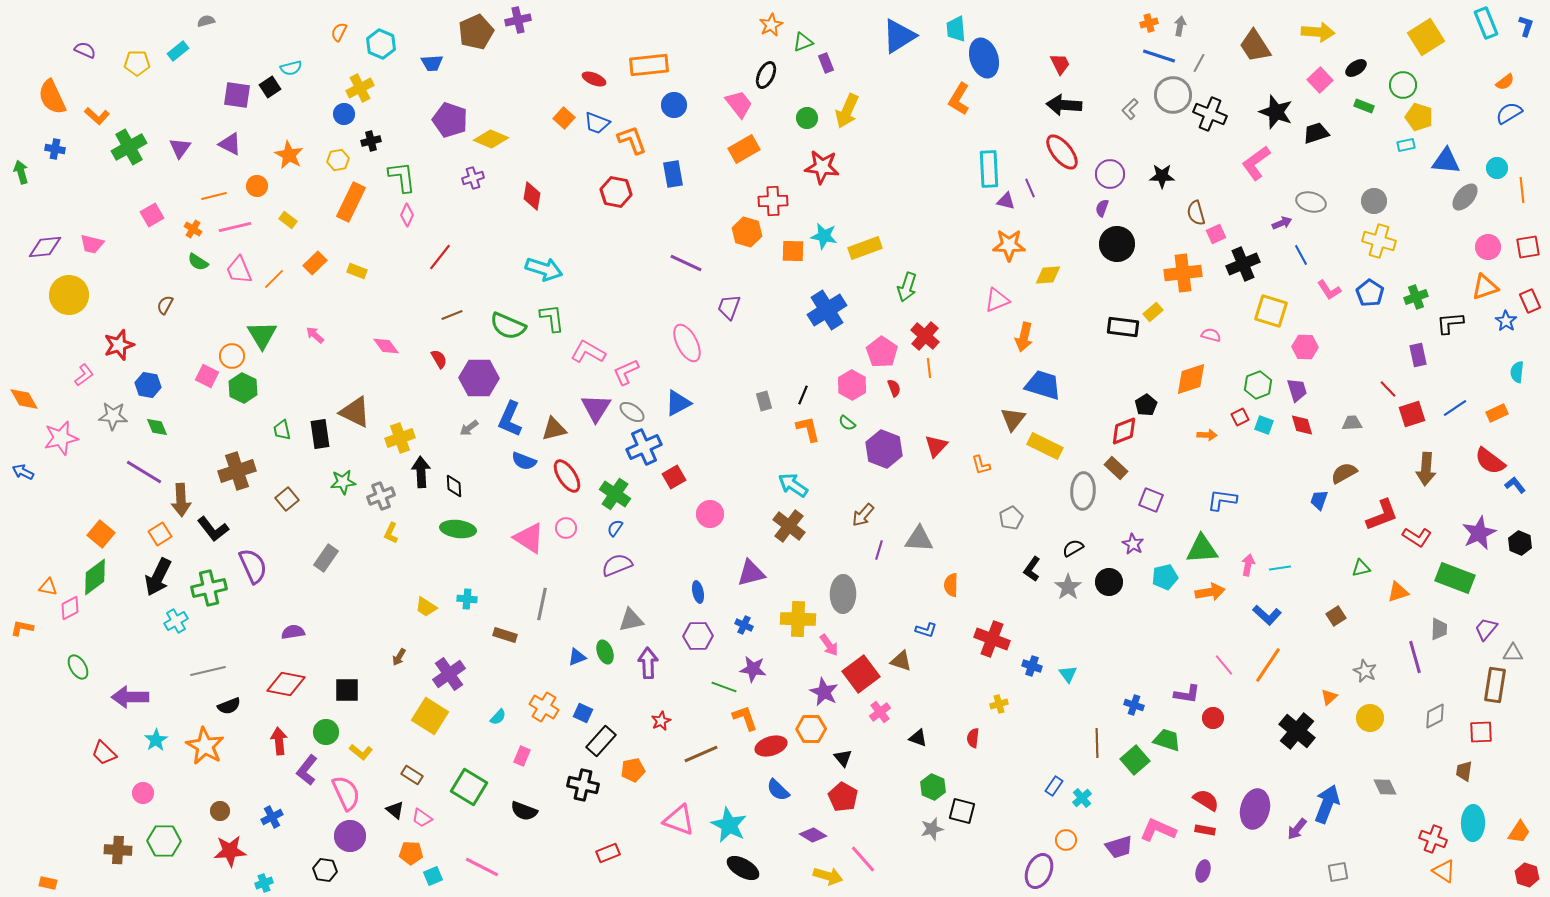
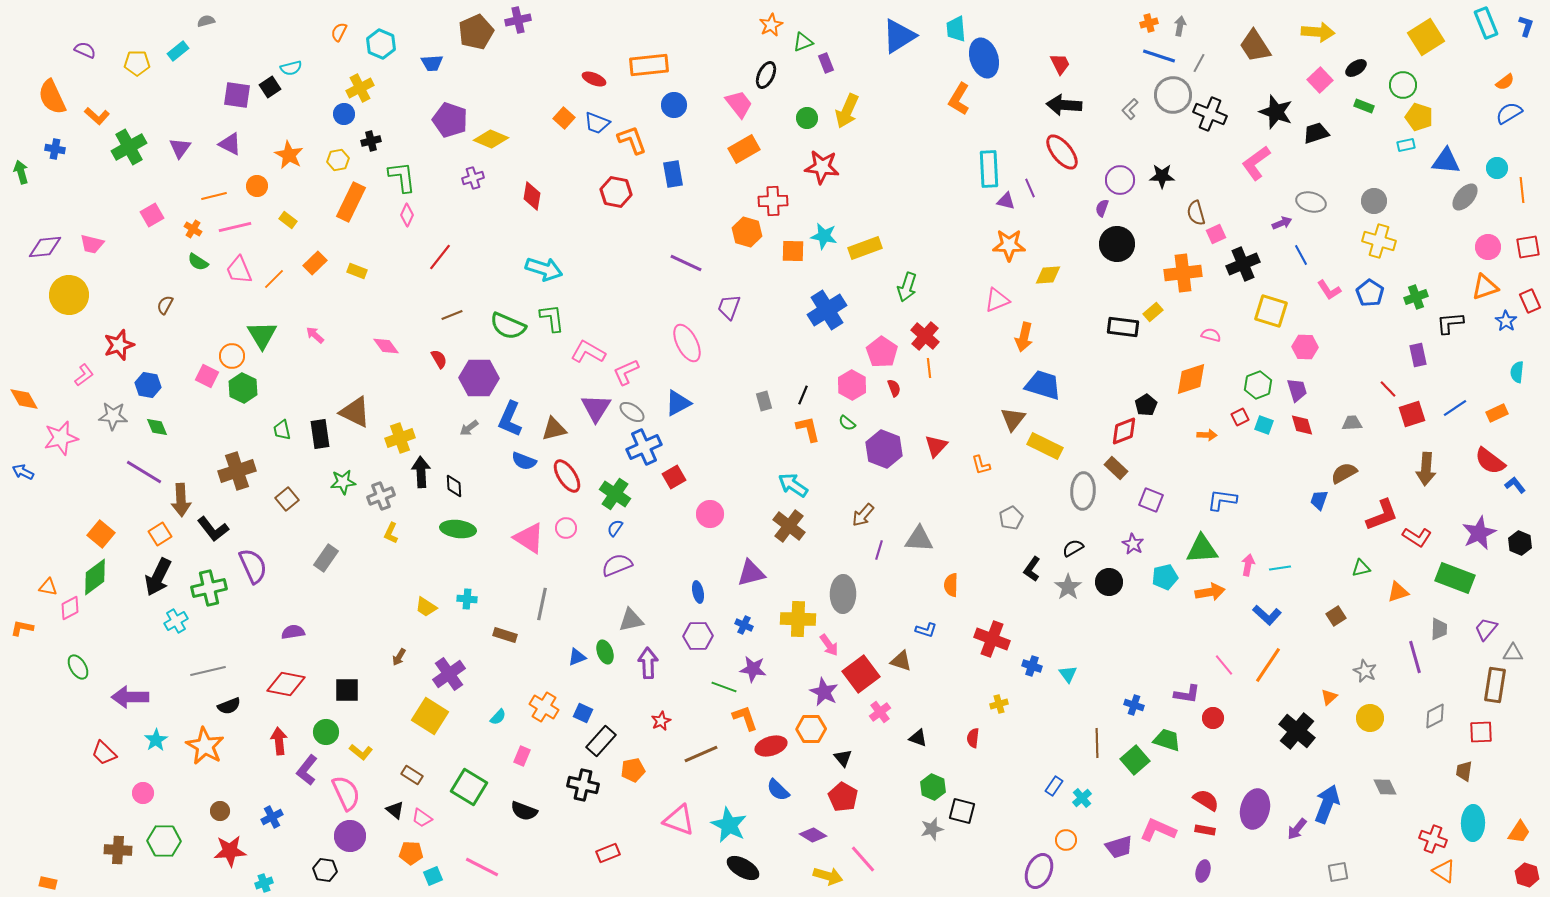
purple circle at (1110, 174): moved 10 px right, 6 px down
